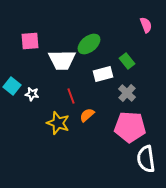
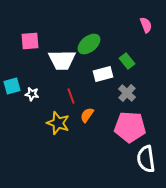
cyan square: rotated 36 degrees clockwise
orange semicircle: rotated 14 degrees counterclockwise
